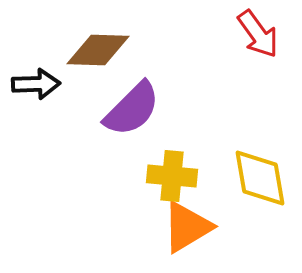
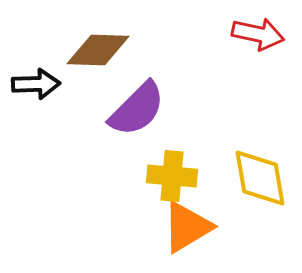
red arrow: rotated 42 degrees counterclockwise
purple semicircle: moved 5 px right
